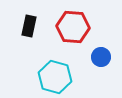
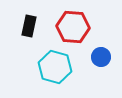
cyan hexagon: moved 10 px up
